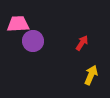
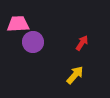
purple circle: moved 1 px down
yellow arrow: moved 16 px left; rotated 18 degrees clockwise
